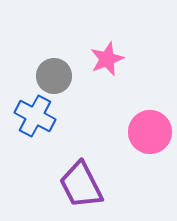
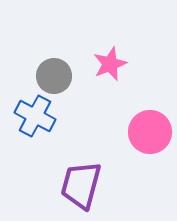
pink star: moved 3 px right, 5 px down
purple trapezoid: rotated 42 degrees clockwise
